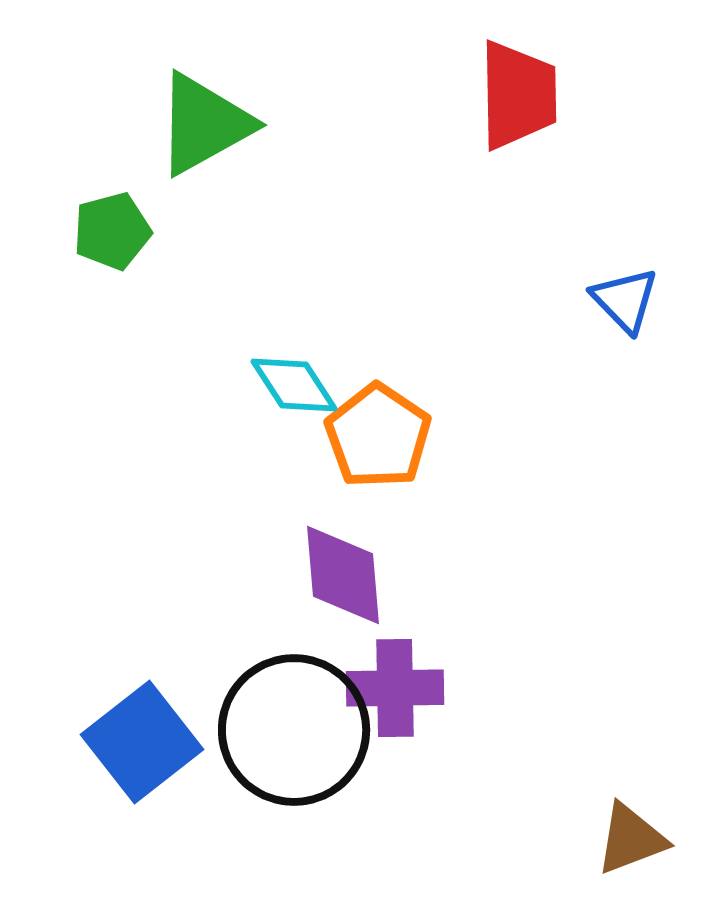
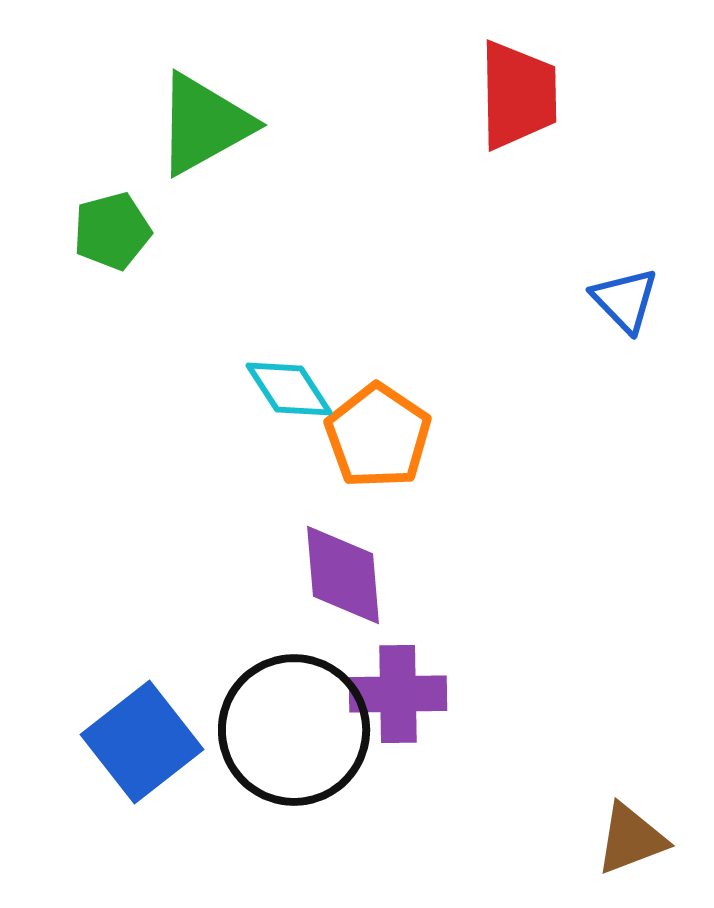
cyan diamond: moved 5 px left, 4 px down
purple cross: moved 3 px right, 6 px down
